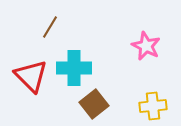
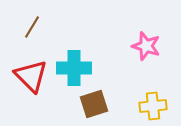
brown line: moved 18 px left
pink star: rotated 8 degrees counterclockwise
brown square: rotated 20 degrees clockwise
